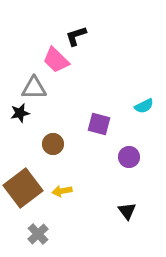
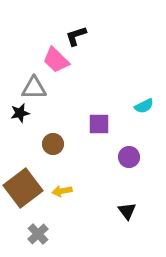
purple square: rotated 15 degrees counterclockwise
